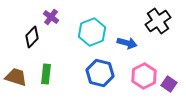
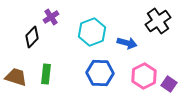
purple cross: rotated 21 degrees clockwise
blue hexagon: rotated 12 degrees counterclockwise
